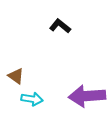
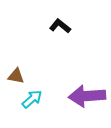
brown triangle: rotated 24 degrees counterclockwise
cyan arrow: rotated 50 degrees counterclockwise
